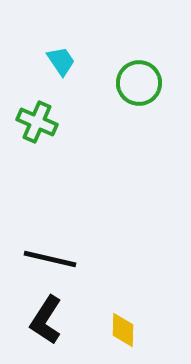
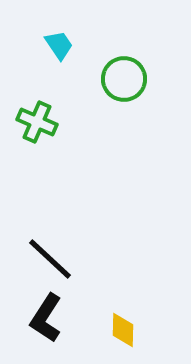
cyan trapezoid: moved 2 px left, 16 px up
green circle: moved 15 px left, 4 px up
black line: rotated 30 degrees clockwise
black L-shape: moved 2 px up
